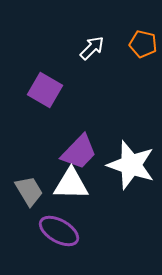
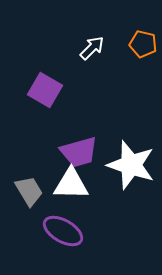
purple trapezoid: rotated 30 degrees clockwise
purple ellipse: moved 4 px right
